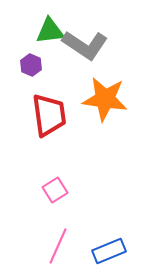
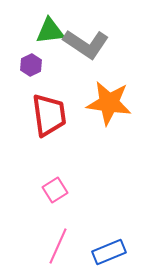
gray L-shape: moved 1 px right, 1 px up
purple hexagon: rotated 10 degrees clockwise
orange star: moved 4 px right, 4 px down
blue rectangle: moved 1 px down
